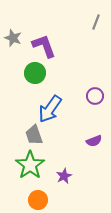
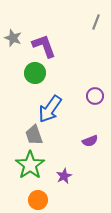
purple semicircle: moved 4 px left
